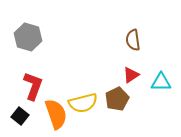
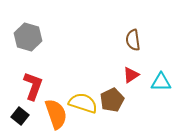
brown pentagon: moved 5 px left, 1 px down
yellow semicircle: rotated 148 degrees counterclockwise
